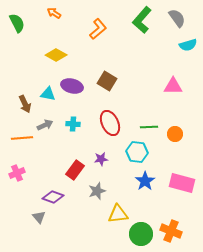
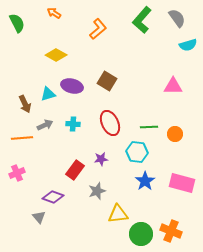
cyan triangle: rotated 28 degrees counterclockwise
